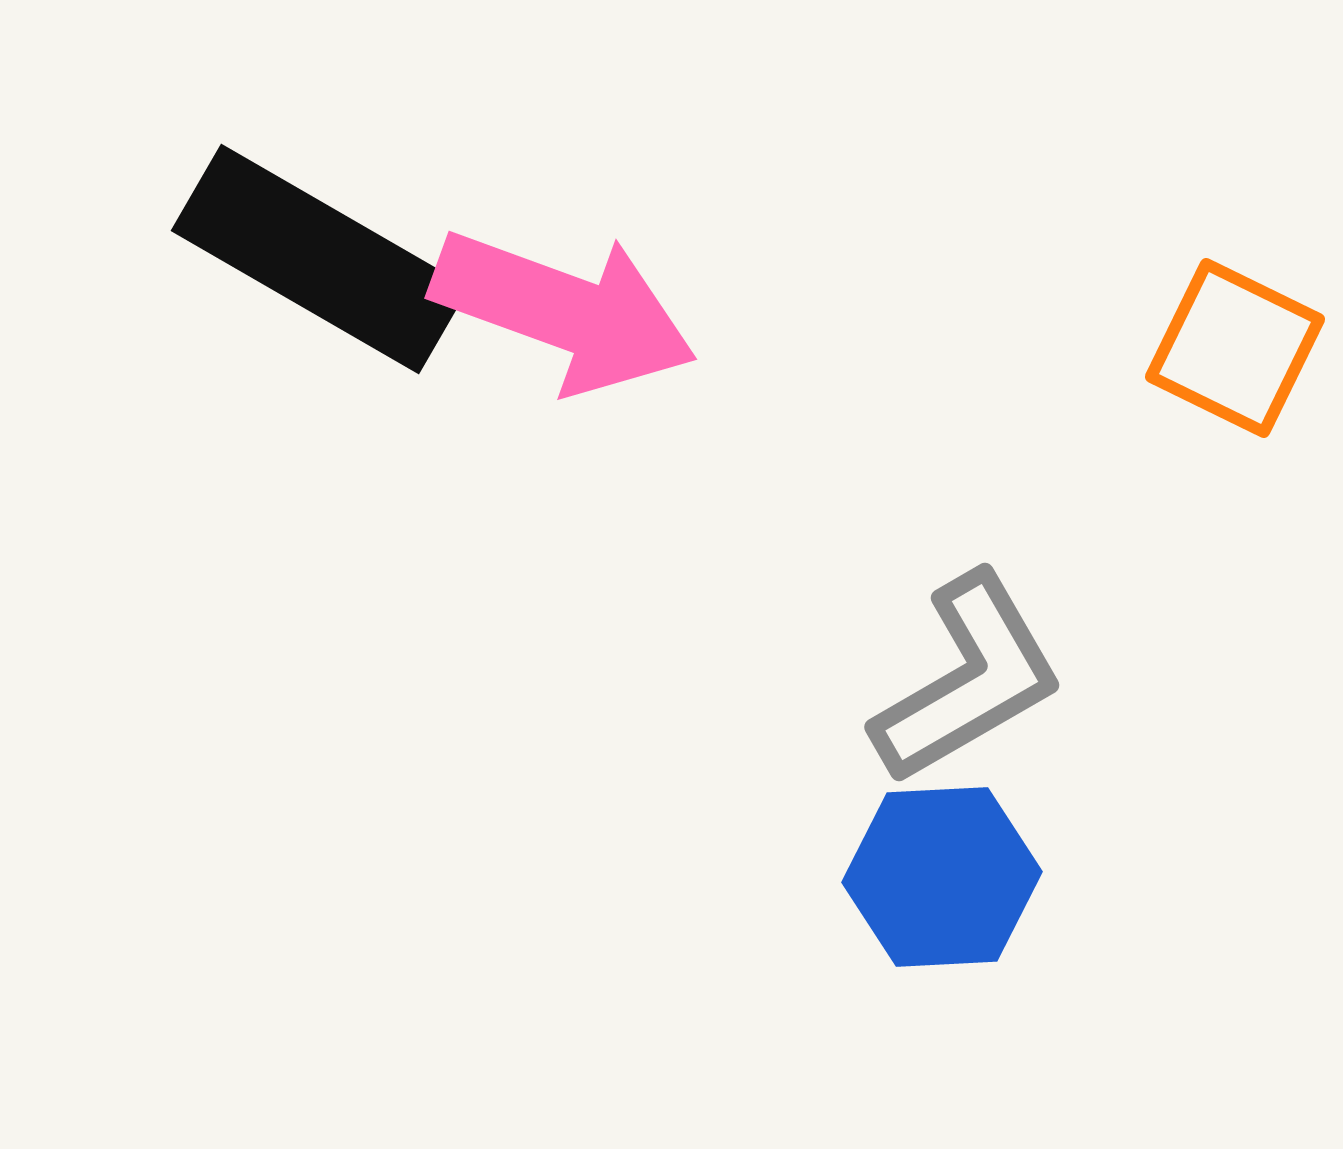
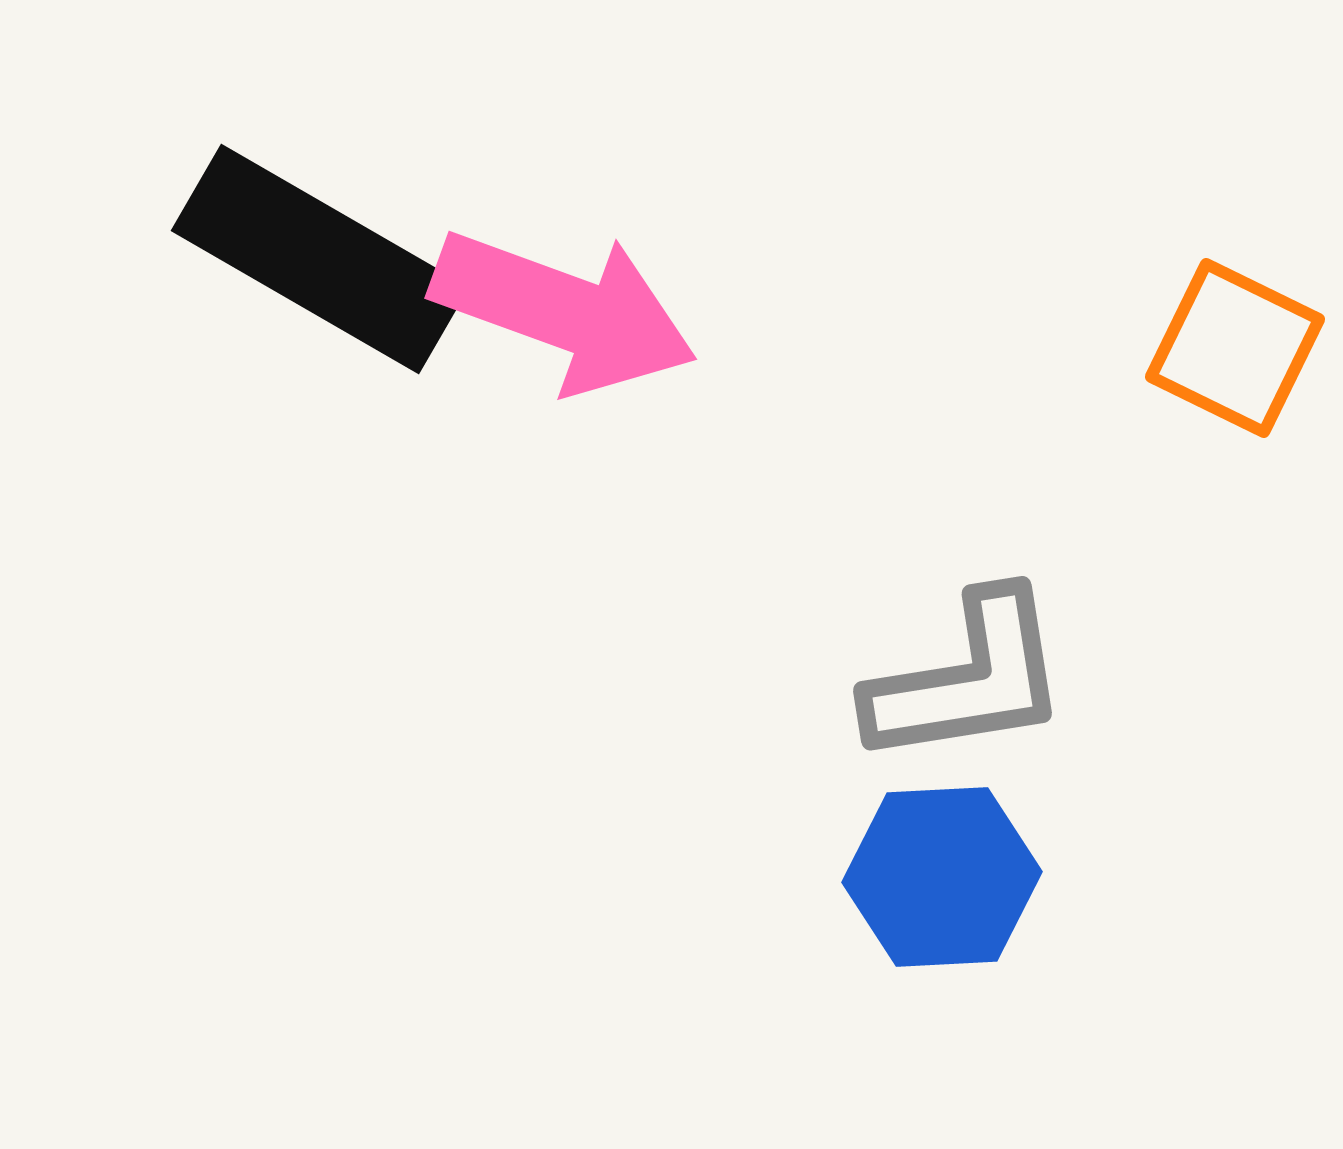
gray L-shape: rotated 21 degrees clockwise
